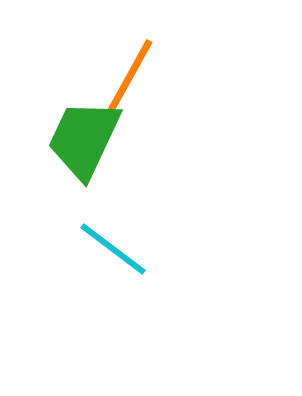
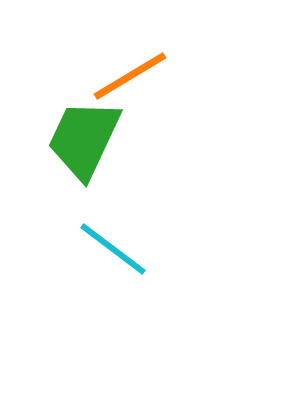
orange line: rotated 30 degrees clockwise
